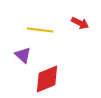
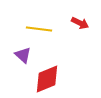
yellow line: moved 1 px left, 1 px up
